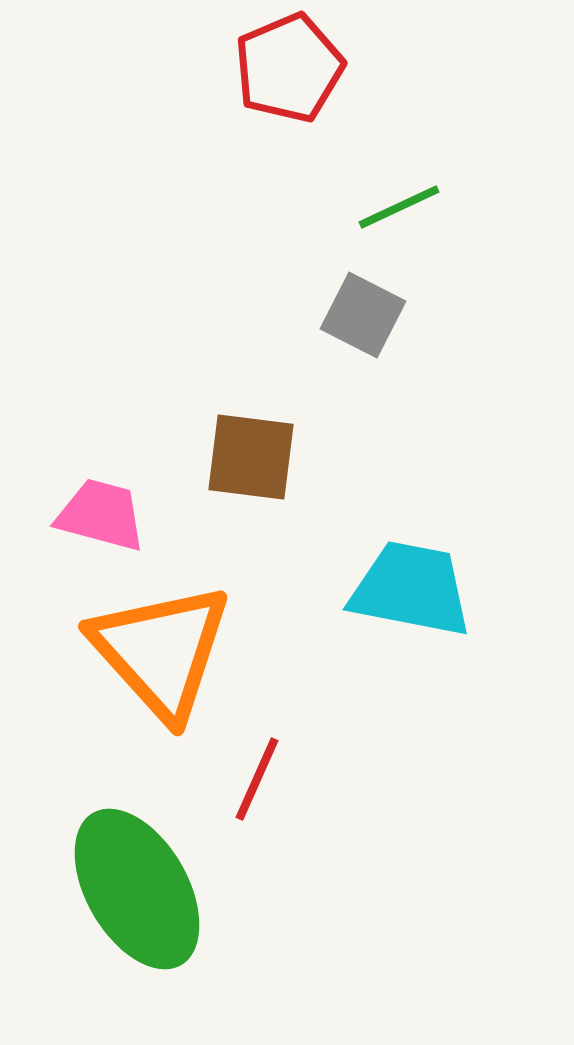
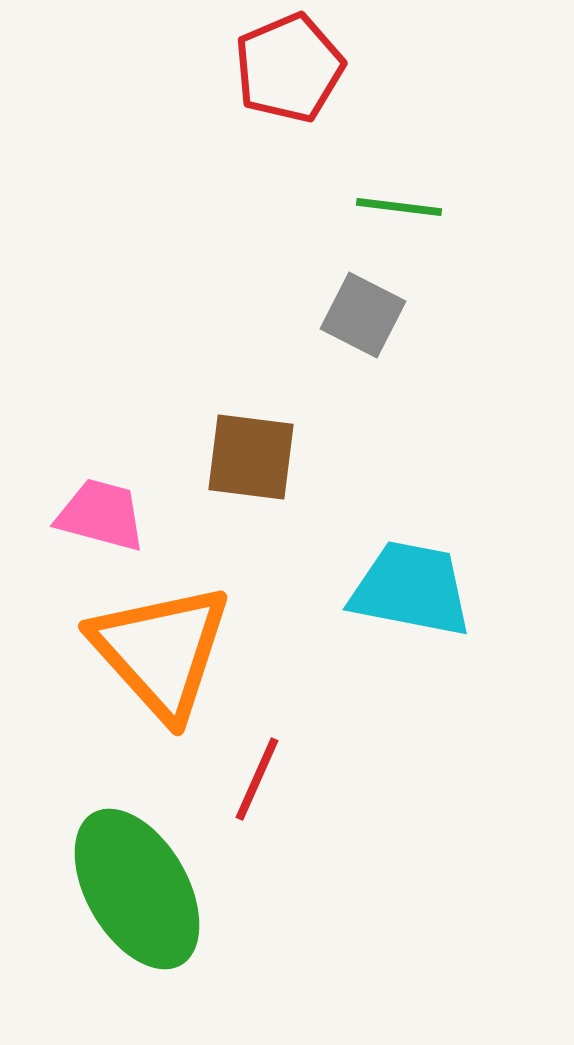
green line: rotated 32 degrees clockwise
